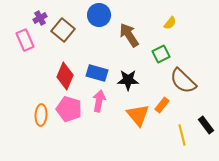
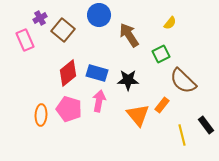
red diamond: moved 3 px right, 3 px up; rotated 28 degrees clockwise
